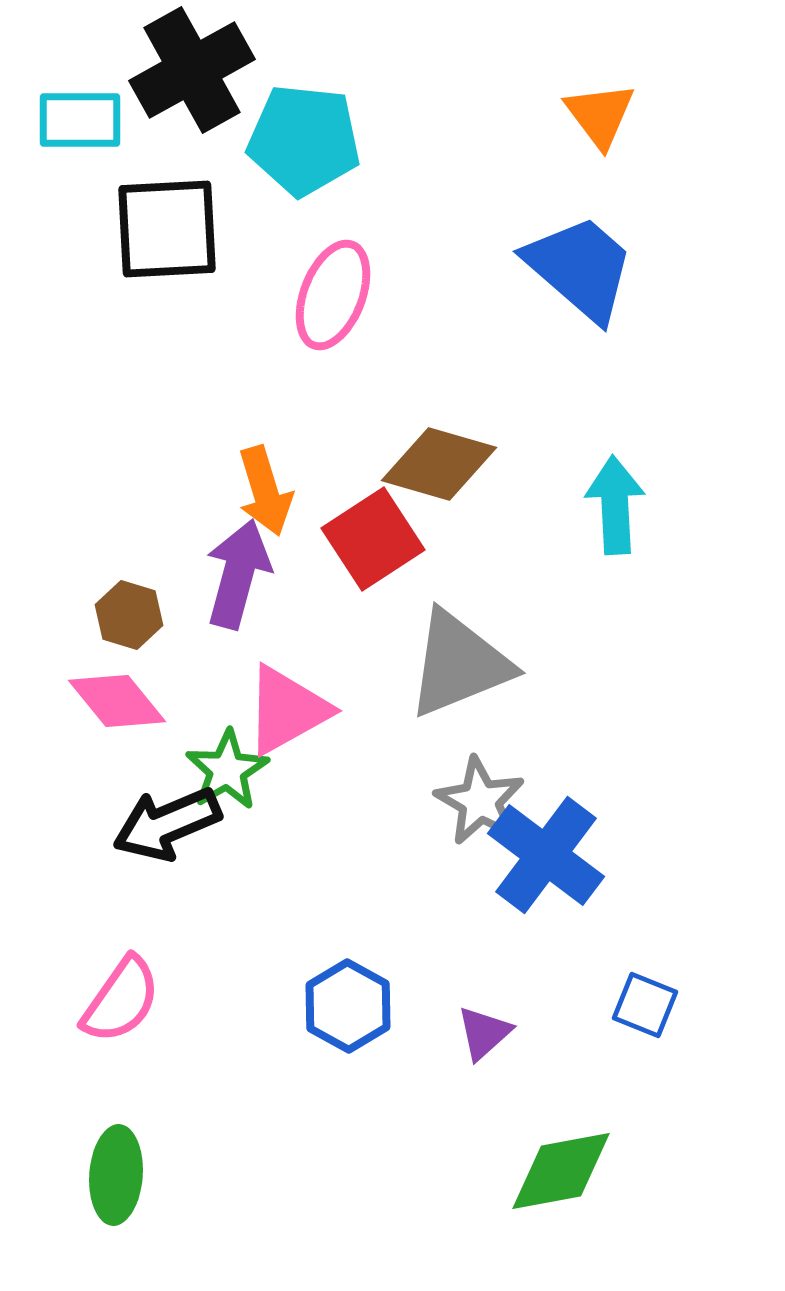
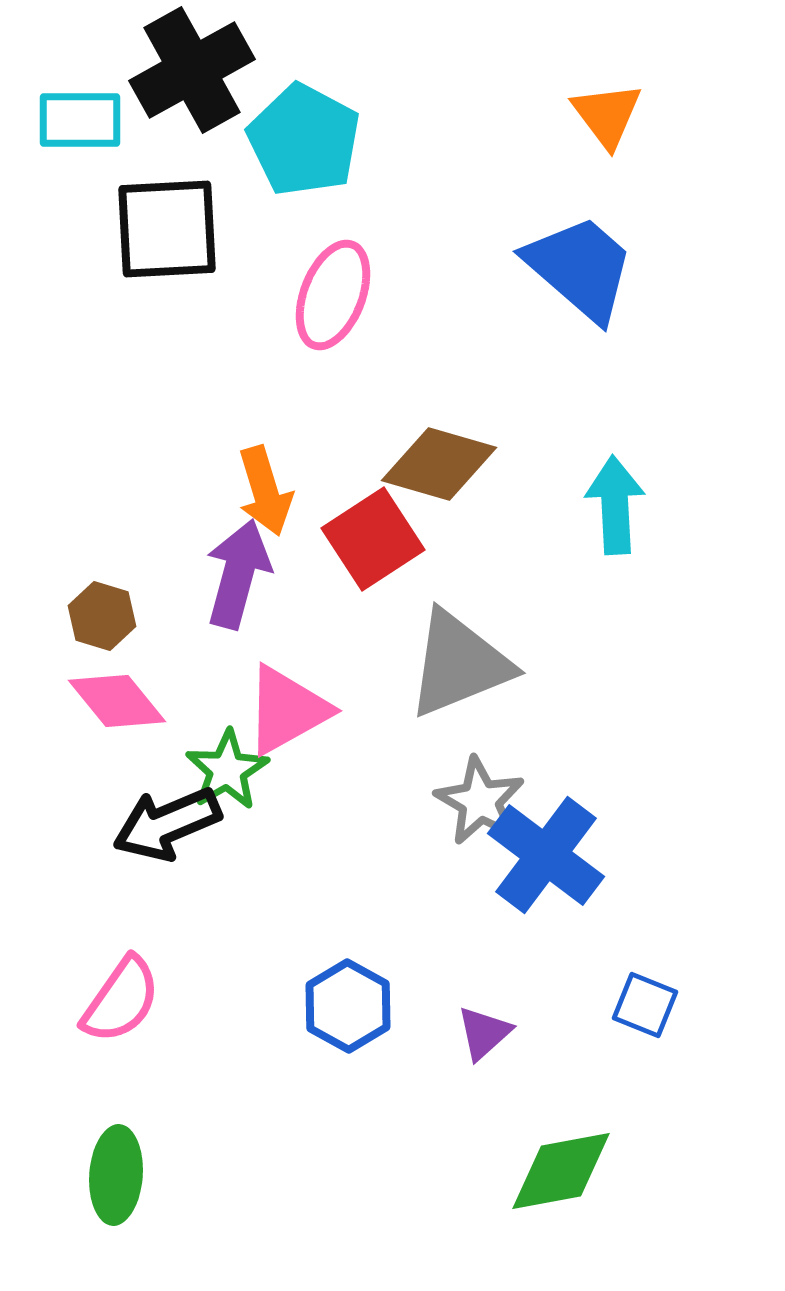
orange triangle: moved 7 px right
cyan pentagon: rotated 22 degrees clockwise
brown hexagon: moved 27 px left, 1 px down
